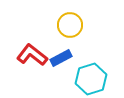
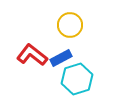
cyan hexagon: moved 14 px left
